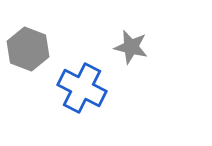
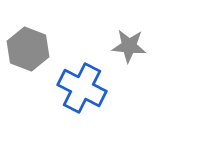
gray star: moved 2 px left, 1 px up; rotated 8 degrees counterclockwise
